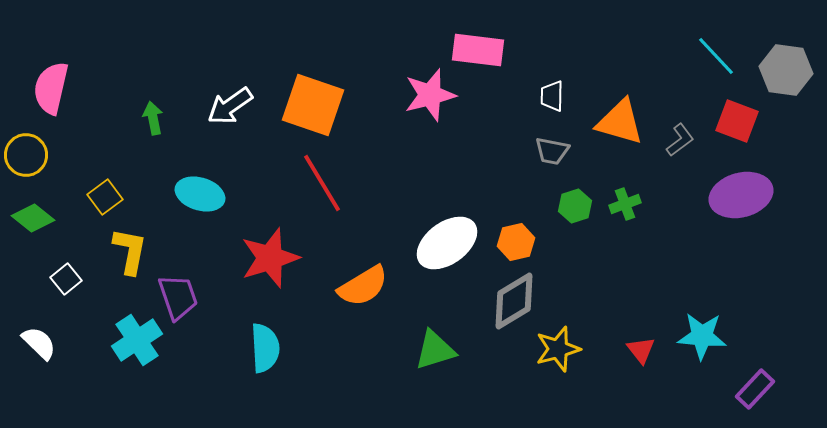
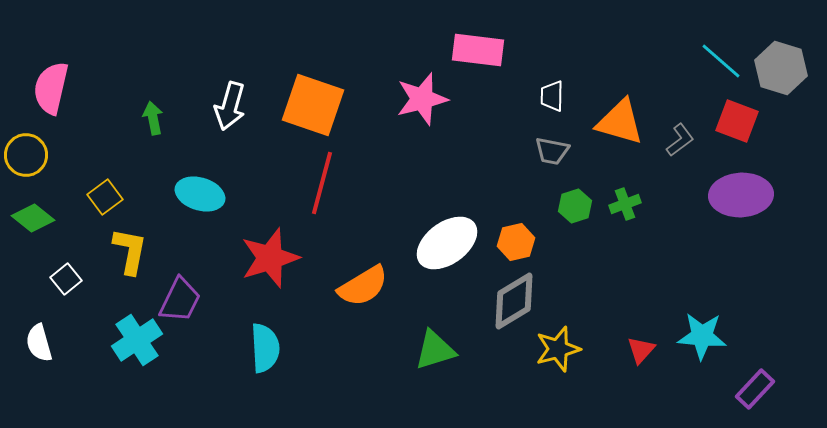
cyan line: moved 5 px right, 5 px down; rotated 6 degrees counterclockwise
gray hexagon: moved 5 px left, 2 px up; rotated 9 degrees clockwise
pink star: moved 8 px left, 4 px down
white arrow: rotated 39 degrees counterclockwise
red line: rotated 46 degrees clockwise
purple ellipse: rotated 12 degrees clockwise
purple trapezoid: moved 2 px right, 3 px down; rotated 45 degrees clockwise
white semicircle: rotated 150 degrees counterclockwise
red triangle: rotated 20 degrees clockwise
